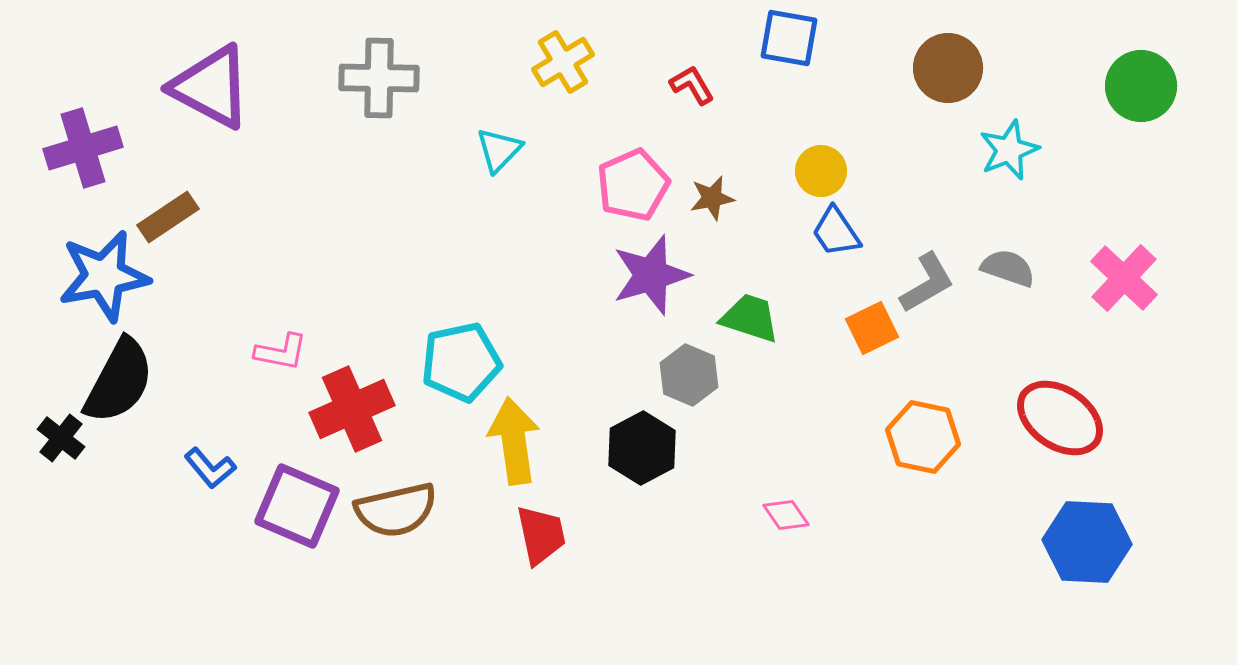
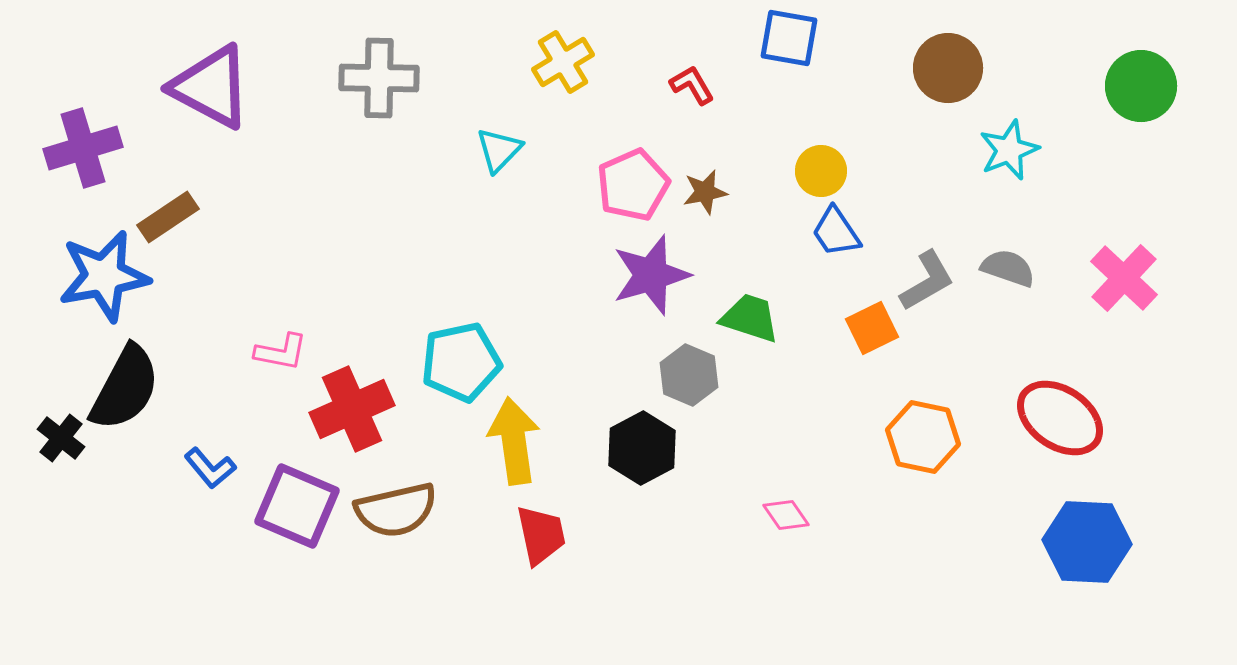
brown star: moved 7 px left, 6 px up
gray L-shape: moved 2 px up
black semicircle: moved 6 px right, 7 px down
